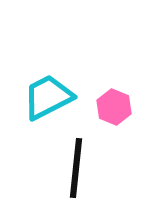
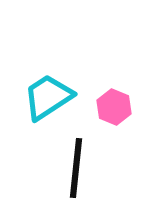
cyan trapezoid: rotated 6 degrees counterclockwise
